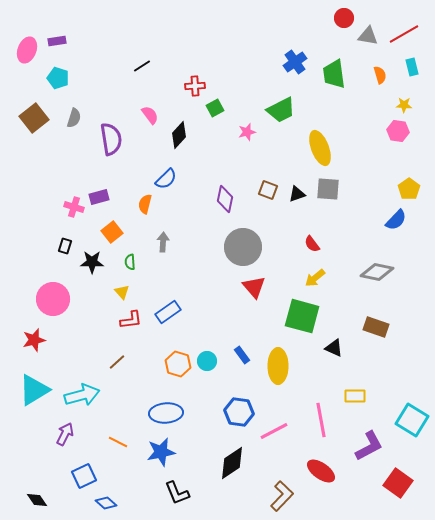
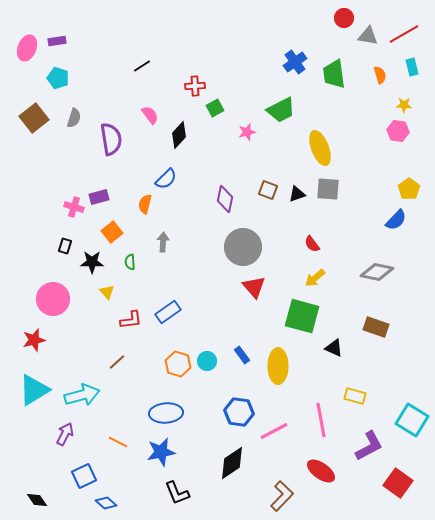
pink ellipse at (27, 50): moved 2 px up
yellow triangle at (122, 292): moved 15 px left
yellow rectangle at (355, 396): rotated 15 degrees clockwise
